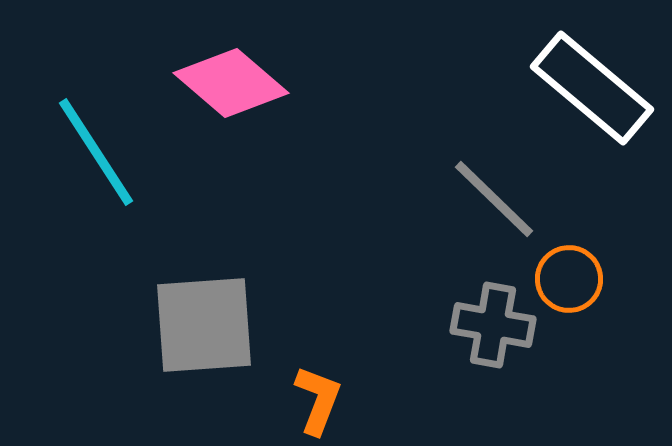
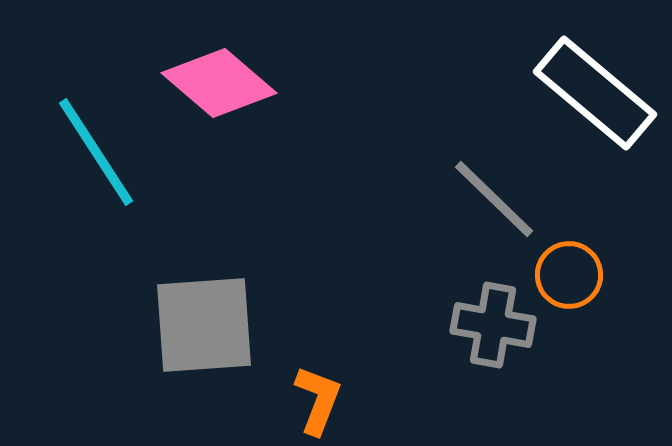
pink diamond: moved 12 px left
white rectangle: moved 3 px right, 5 px down
orange circle: moved 4 px up
